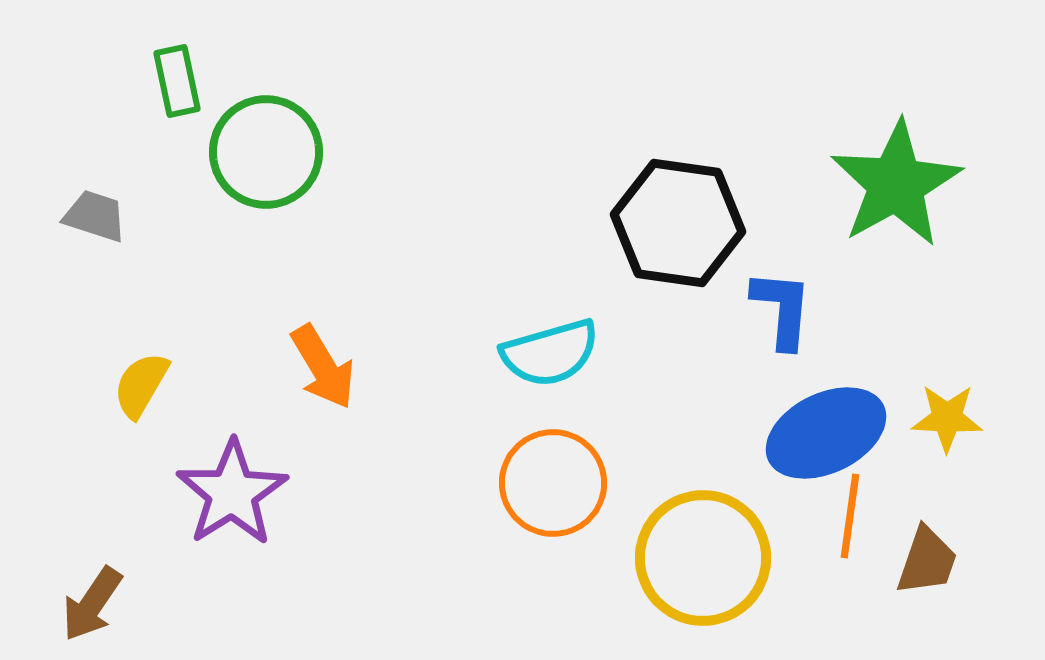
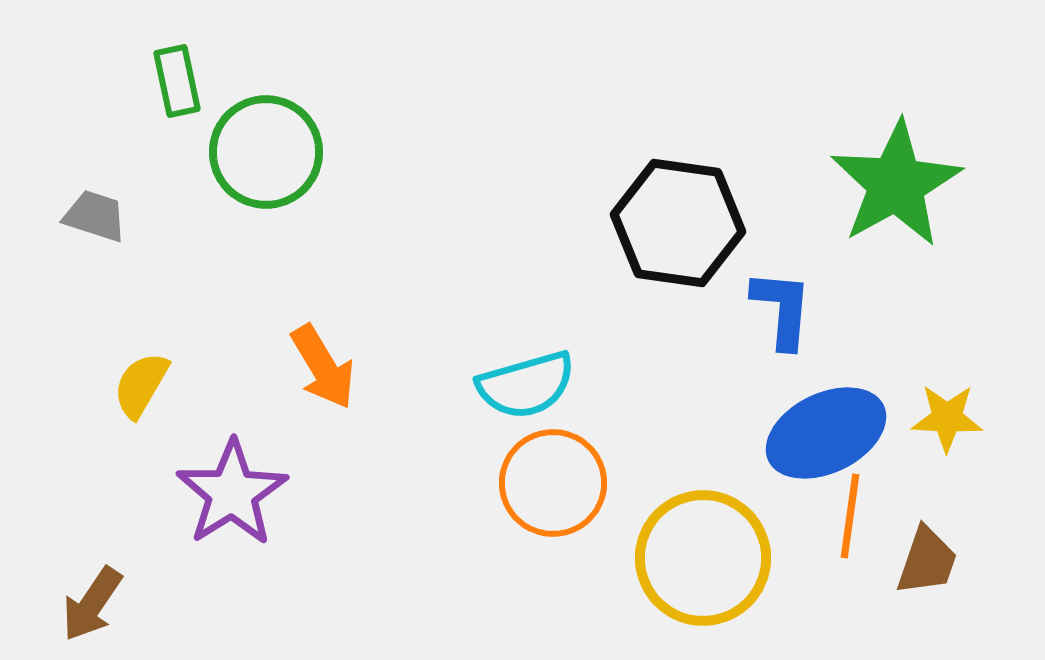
cyan semicircle: moved 24 px left, 32 px down
